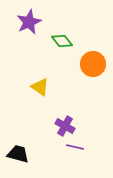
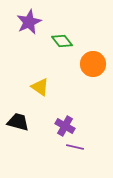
black trapezoid: moved 32 px up
